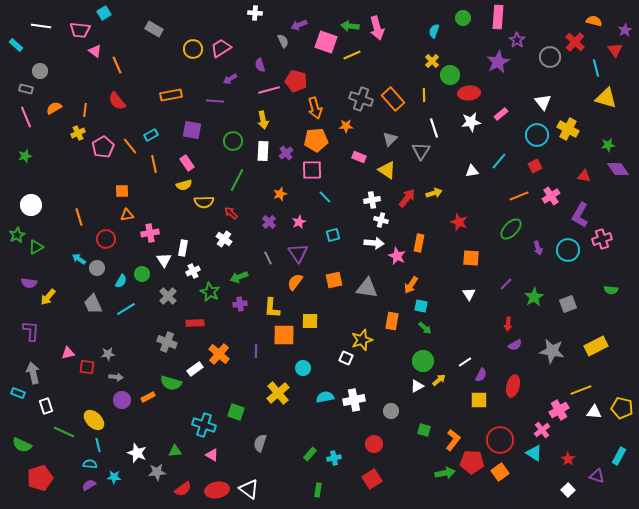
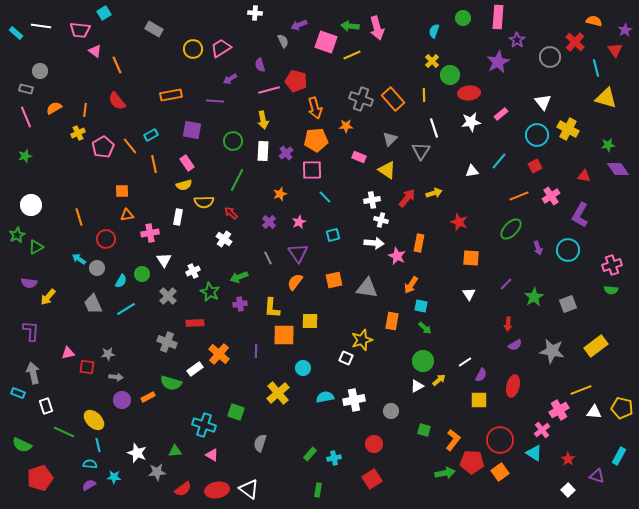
cyan rectangle at (16, 45): moved 12 px up
pink cross at (602, 239): moved 10 px right, 26 px down
white rectangle at (183, 248): moved 5 px left, 31 px up
yellow rectangle at (596, 346): rotated 10 degrees counterclockwise
